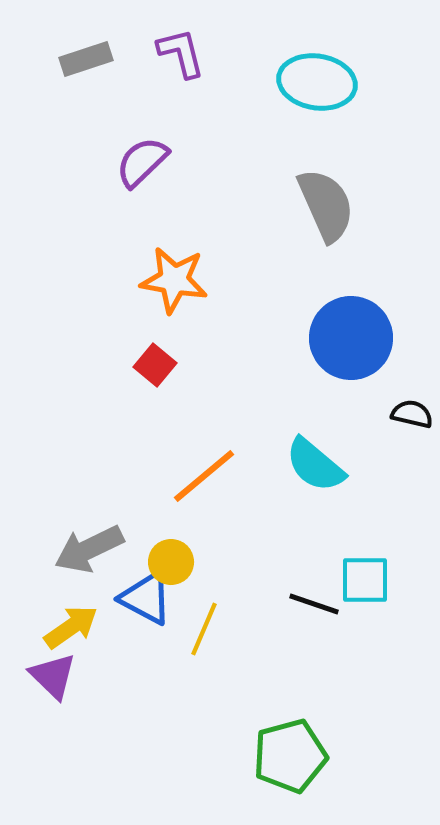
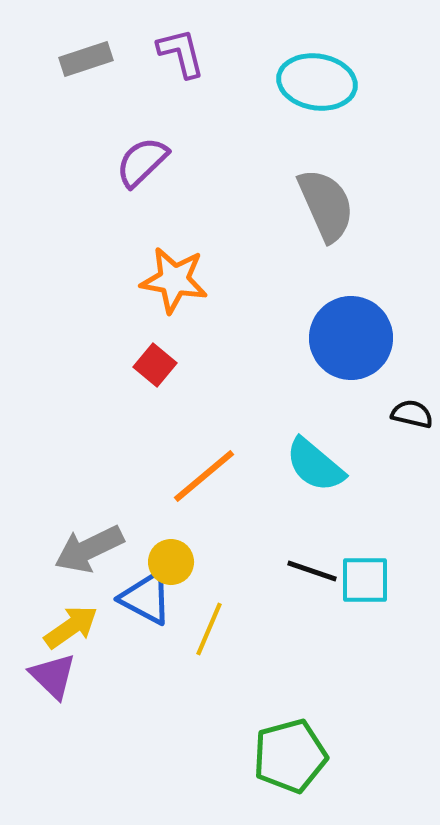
black line: moved 2 px left, 33 px up
yellow line: moved 5 px right
